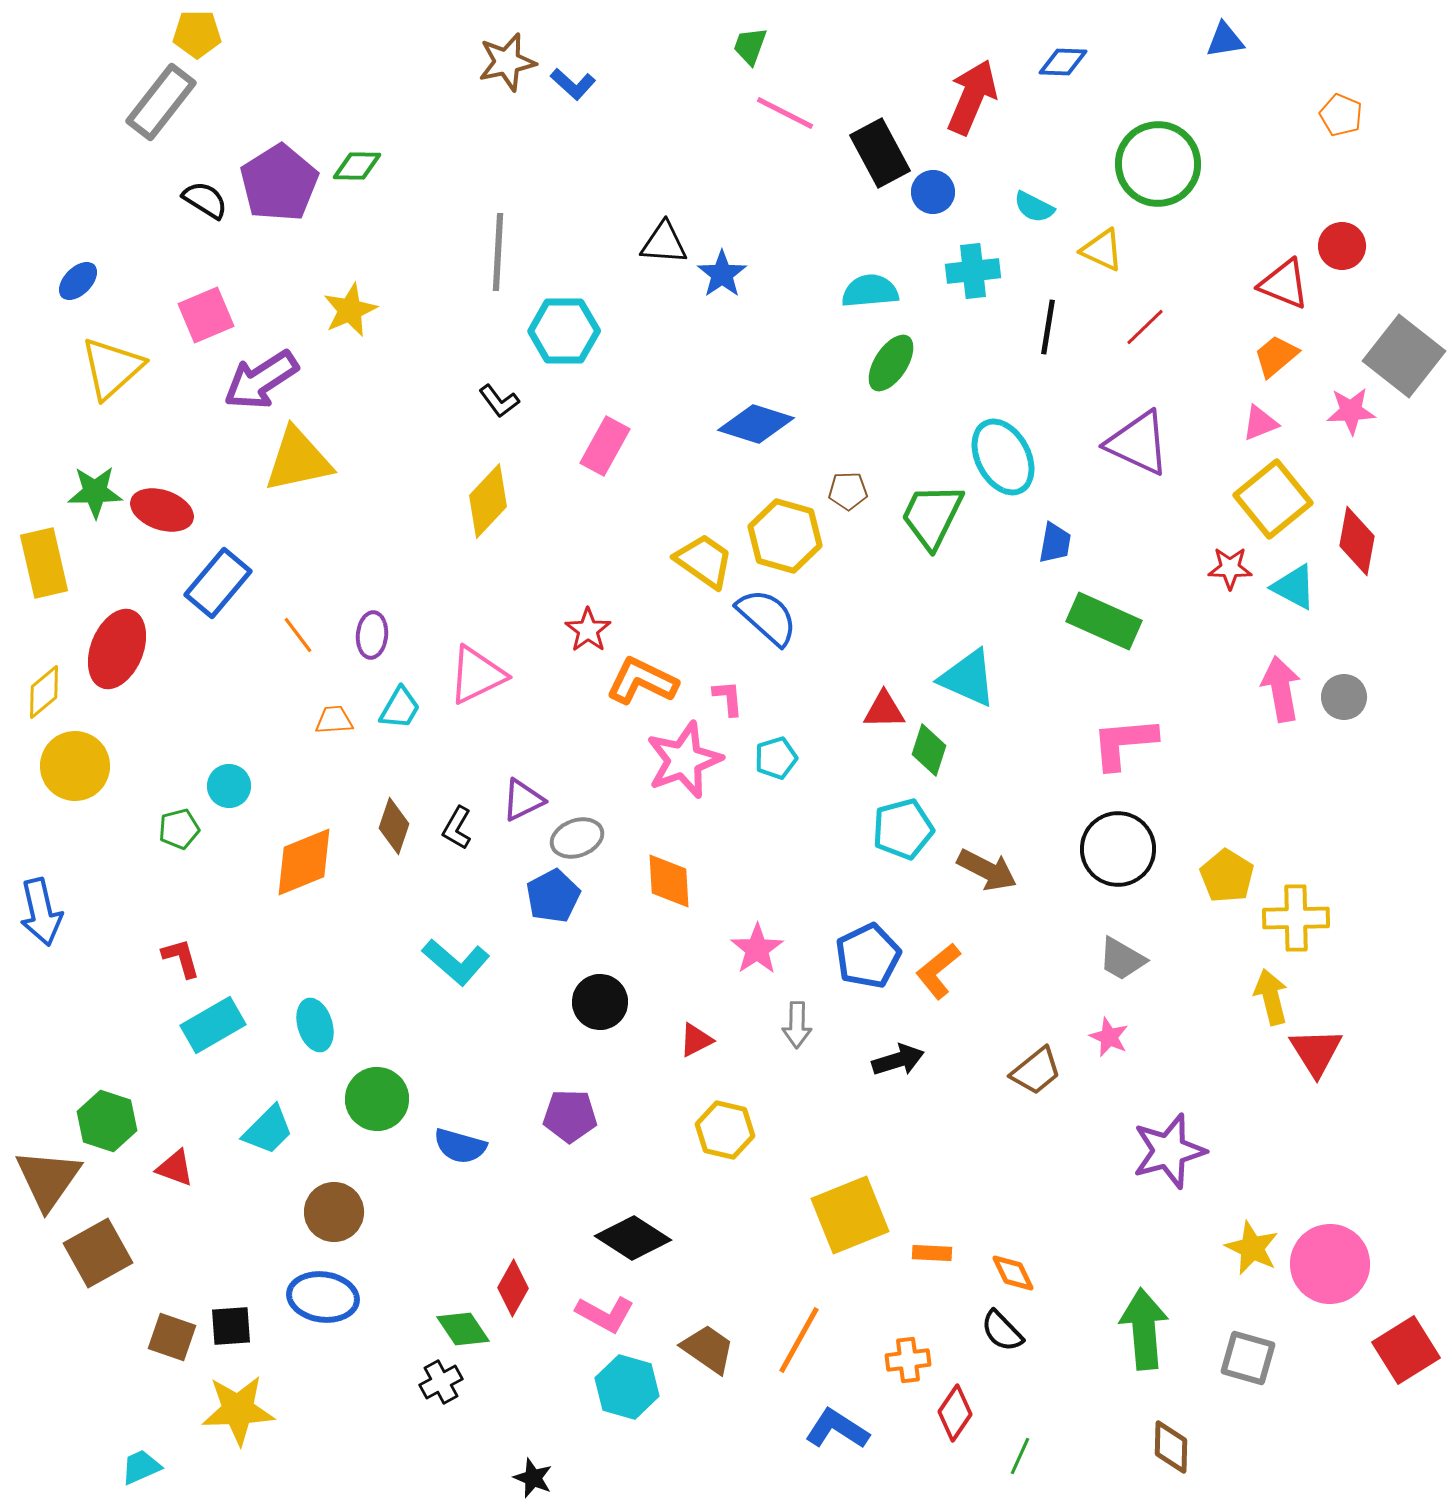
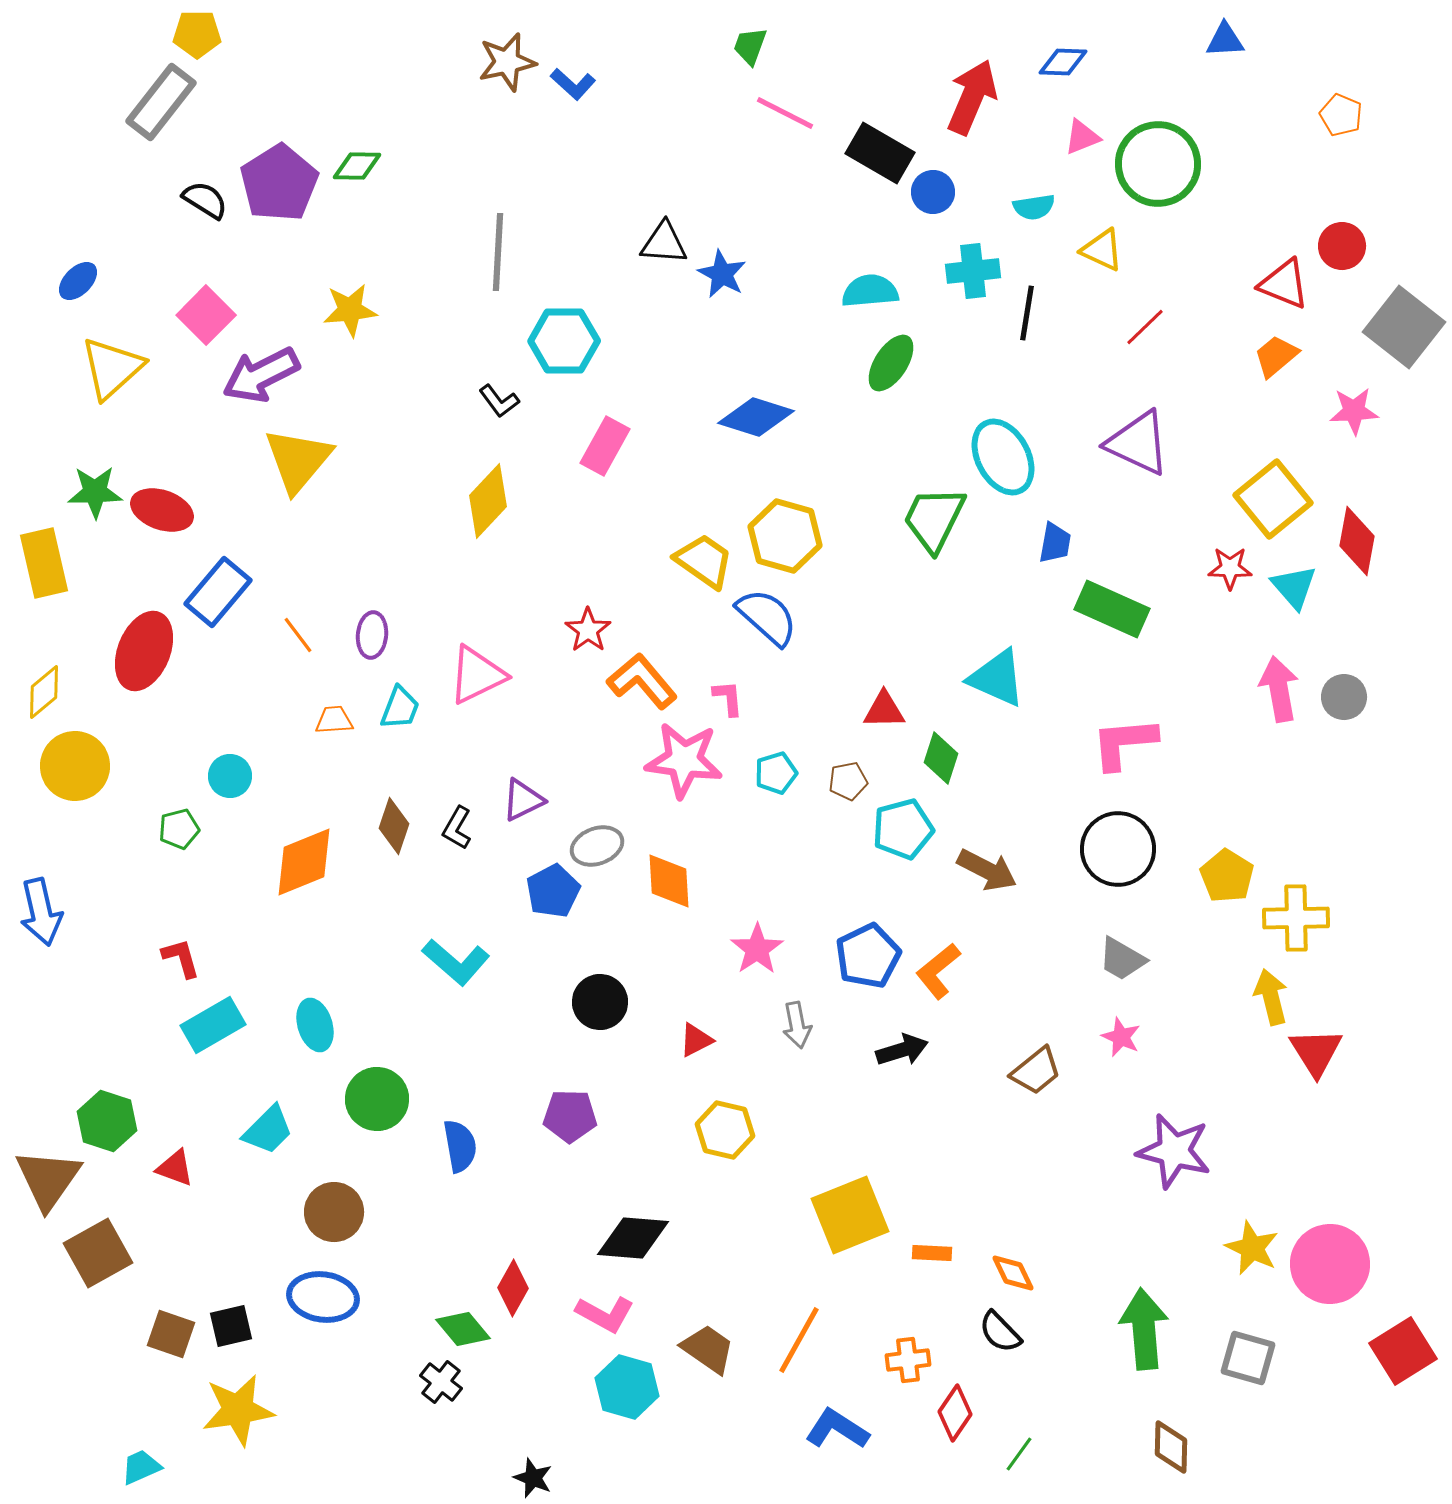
blue triangle at (1225, 40): rotated 6 degrees clockwise
black rectangle at (880, 153): rotated 32 degrees counterclockwise
cyan semicircle at (1034, 207): rotated 36 degrees counterclockwise
blue star at (722, 274): rotated 9 degrees counterclockwise
yellow star at (350, 310): rotated 18 degrees clockwise
pink square at (206, 315): rotated 22 degrees counterclockwise
black line at (1048, 327): moved 21 px left, 14 px up
cyan hexagon at (564, 331): moved 10 px down
gray square at (1404, 356): moved 29 px up
purple arrow at (261, 380): moved 5 px up; rotated 6 degrees clockwise
pink star at (1351, 411): moved 3 px right
pink triangle at (1260, 423): moved 178 px left, 286 px up
blue diamond at (756, 424): moved 7 px up
yellow triangle at (298, 460): rotated 38 degrees counterclockwise
brown pentagon at (848, 491): moved 290 px down; rotated 9 degrees counterclockwise
green trapezoid at (932, 516): moved 2 px right, 3 px down
blue rectangle at (218, 583): moved 9 px down
cyan triangle at (1294, 587): rotated 21 degrees clockwise
green rectangle at (1104, 621): moved 8 px right, 12 px up
red ellipse at (117, 649): moved 27 px right, 2 px down
cyan triangle at (968, 678): moved 29 px right
orange L-shape at (642, 681): rotated 24 degrees clockwise
pink arrow at (1281, 689): moved 2 px left
cyan trapezoid at (400, 708): rotated 9 degrees counterclockwise
green diamond at (929, 750): moved 12 px right, 8 px down
cyan pentagon at (776, 758): moved 15 px down
pink star at (684, 760): rotated 28 degrees clockwise
cyan circle at (229, 786): moved 1 px right, 10 px up
gray ellipse at (577, 838): moved 20 px right, 8 px down
blue pentagon at (553, 896): moved 5 px up
gray arrow at (797, 1025): rotated 12 degrees counterclockwise
pink star at (1109, 1037): moved 12 px right
black arrow at (898, 1060): moved 4 px right, 10 px up
blue semicircle at (460, 1146): rotated 116 degrees counterclockwise
purple star at (1169, 1151): moved 5 px right; rotated 30 degrees clockwise
black diamond at (633, 1238): rotated 28 degrees counterclockwise
black square at (231, 1326): rotated 9 degrees counterclockwise
green diamond at (463, 1329): rotated 6 degrees counterclockwise
black semicircle at (1002, 1331): moved 2 px left, 1 px down
brown square at (172, 1337): moved 1 px left, 3 px up
red square at (1406, 1350): moved 3 px left, 1 px down
black cross at (441, 1382): rotated 24 degrees counterclockwise
yellow star at (238, 1410): rotated 6 degrees counterclockwise
green line at (1020, 1456): moved 1 px left, 2 px up; rotated 12 degrees clockwise
